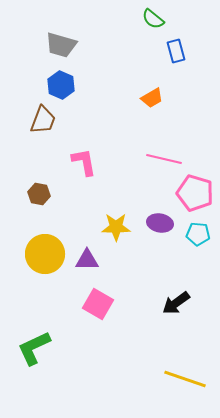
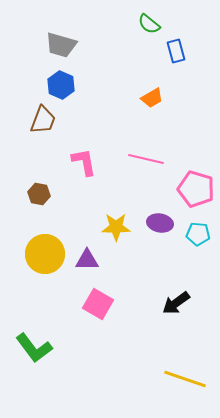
green semicircle: moved 4 px left, 5 px down
pink line: moved 18 px left
pink pentagon: moved 1 px right, 4 px up
green L-shape: rotated 102 degrees counterclockwise
